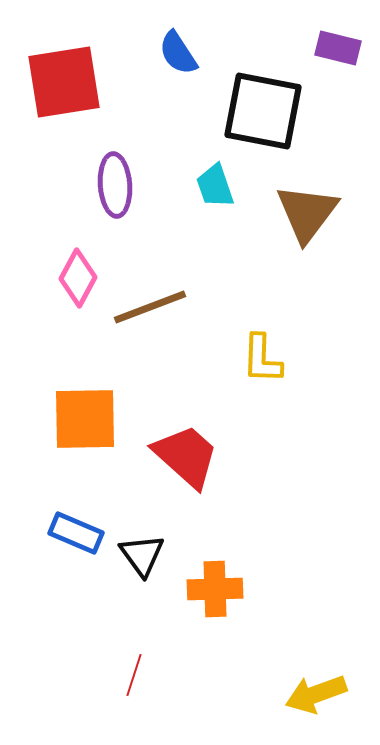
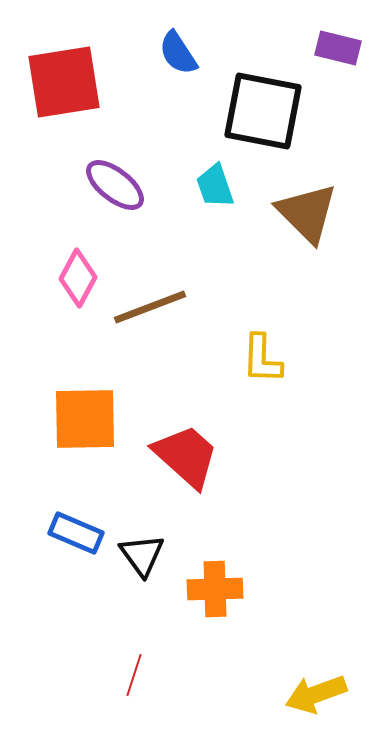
purple ellipse: rotated 48 degrees counterclockwise
brown triangle: rotated 22 degrees counterclockwise
